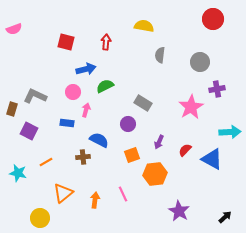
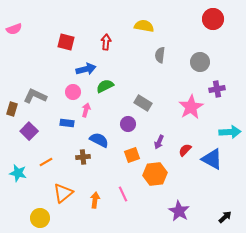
purple square: rotated 18 degrees clockwise
